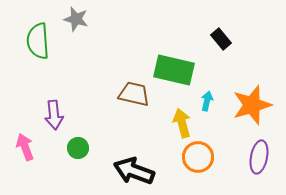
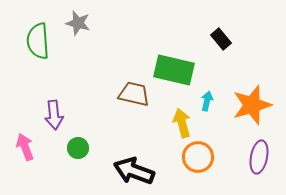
gray star: moved 2 px right, 4 px down
